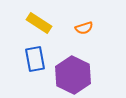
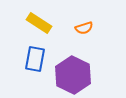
blue rectangle: rotated 20 degrees clockwise
